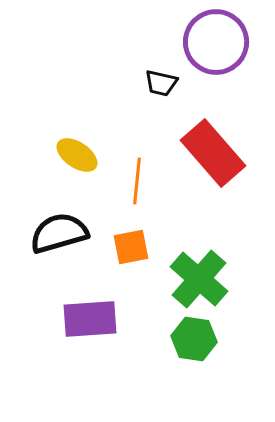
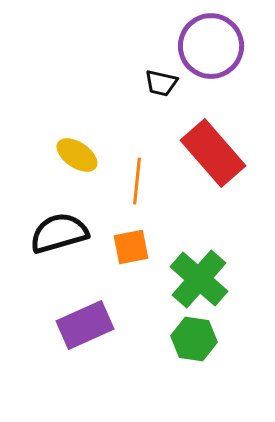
purple circle: moved 5 px left, 4 px down
purple rectangle: moved 5 px left, 6 px down; rotated 20 degrees counterclockwise
